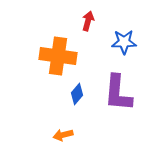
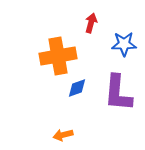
red arrow: moved 3 px right, 2 px down
blue star: moved 2 px down
orange cross: rotated 18 degrees counterclockwise
blue diamond: moved 6 px up; rotated 30 degrees clockwise
